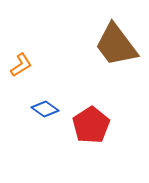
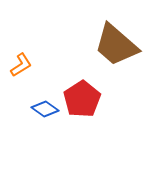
brown trapezoid: rotated 12 degrees counterclockwise
red pentagon: moved 9 px left, 26 px up
